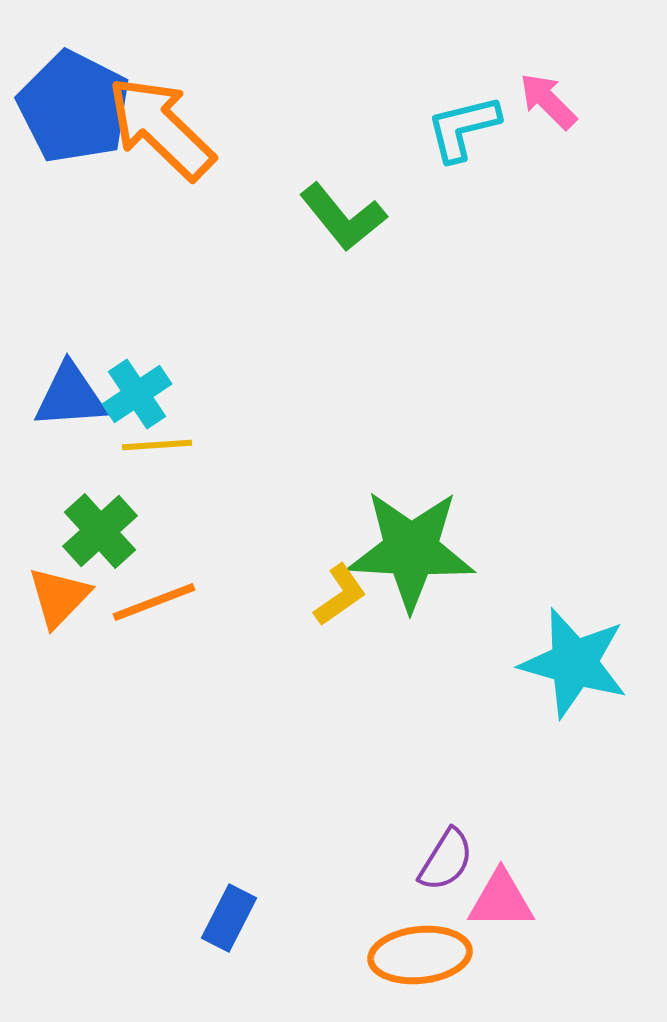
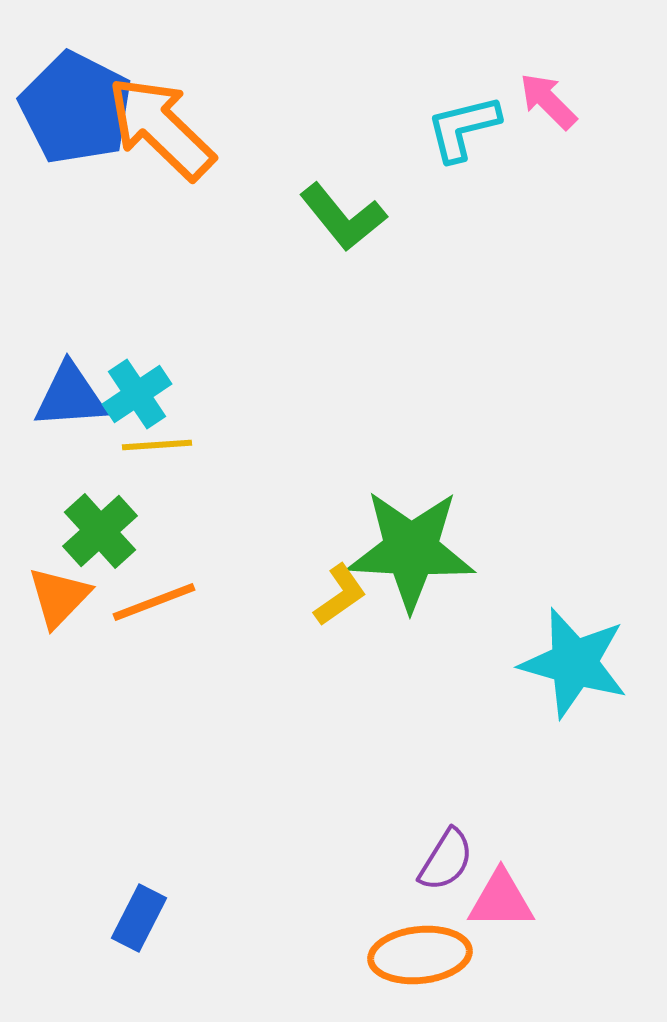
blue pentagon: moved 2 px right, 1 px down
blue rectangle: moved 90 px left
